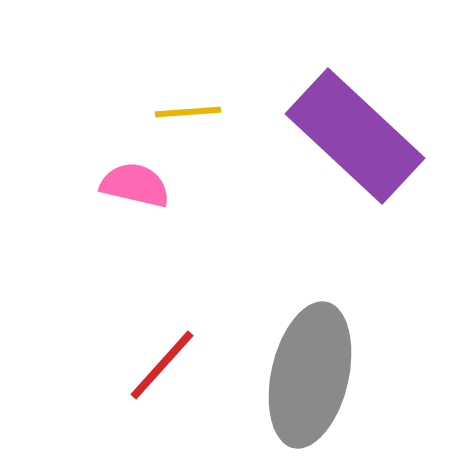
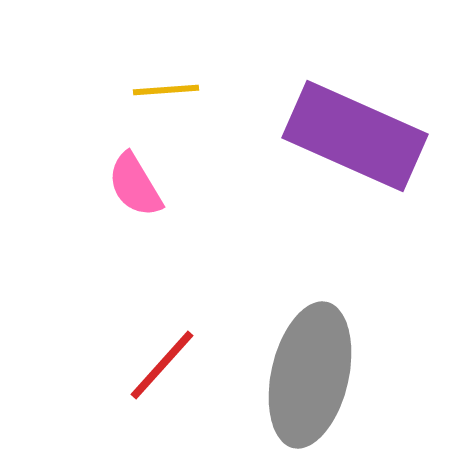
yellow line: moved 22 px left, 22 px up
purple rectangle: rotated 19 degrees counterclockwise
pink semicircle: rotated 134 degrees counterclockwise
